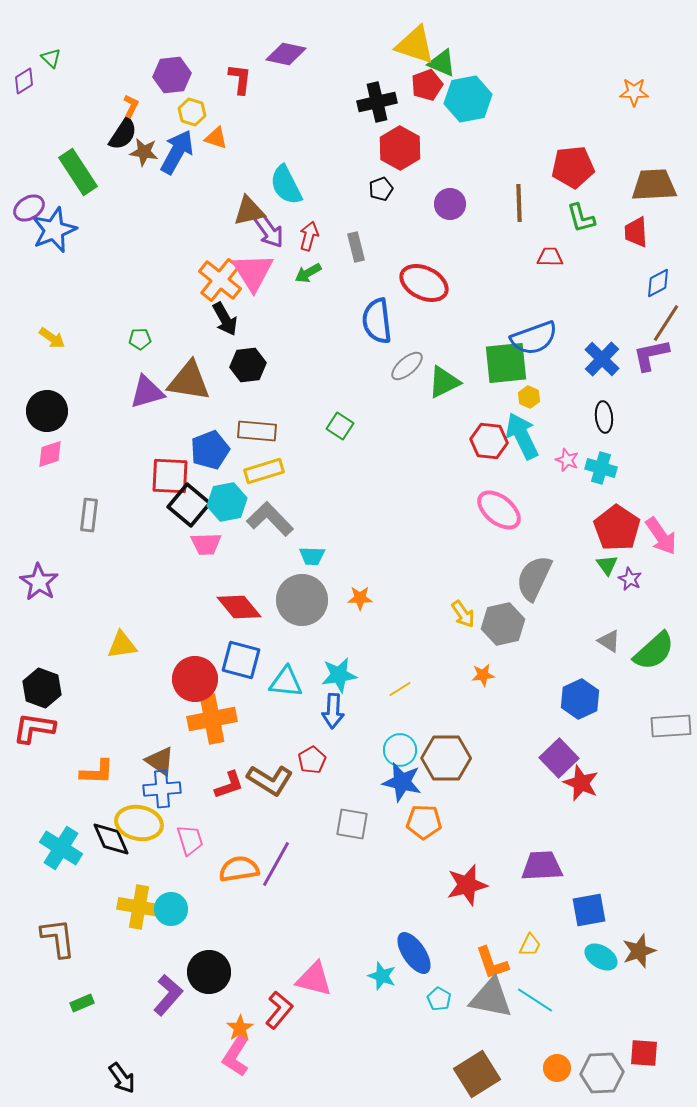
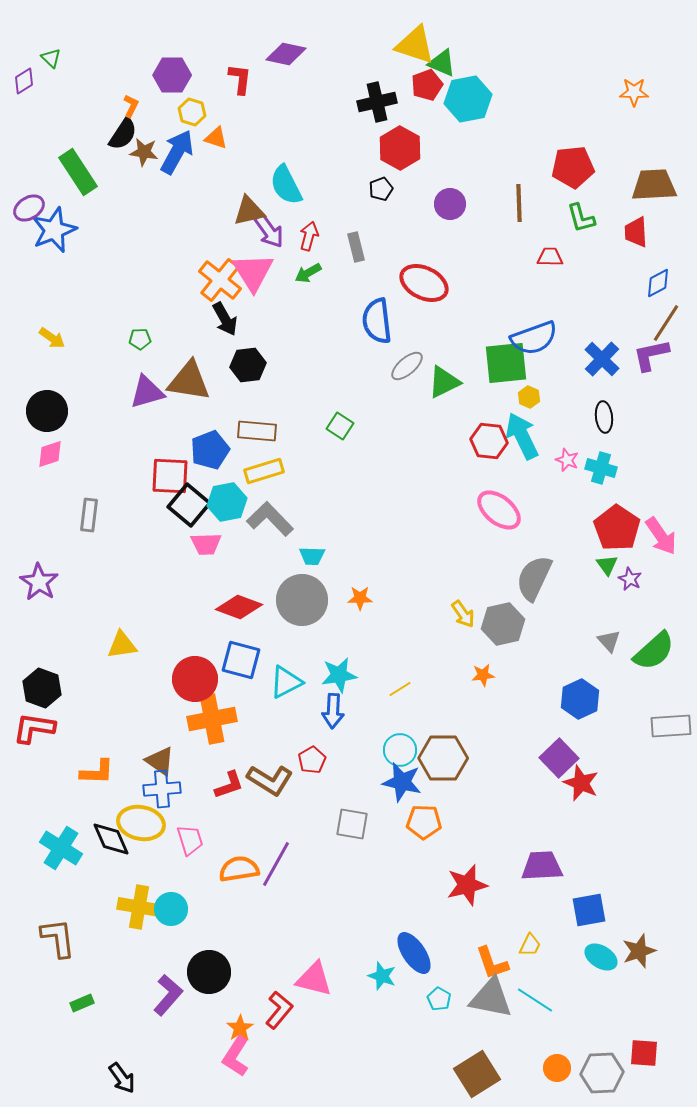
purple hexagon at (172, 75): rotated 6 degrees clockwise
red diamond at (239, 607): rotated 30 degrees counterclockwise
gray triangle at (609, 641): rotated 15 degrees clockwise
cyan triangle at (286, 682): rotated 33 degrees counterclockwise
brown hexagon at (446, 758): moved 3 px left
yellow ellipse at (139, 823): moved 2 px right
